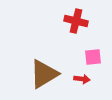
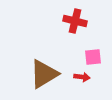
red cross: moved 1 px left
red arrow: moved 2 px up
